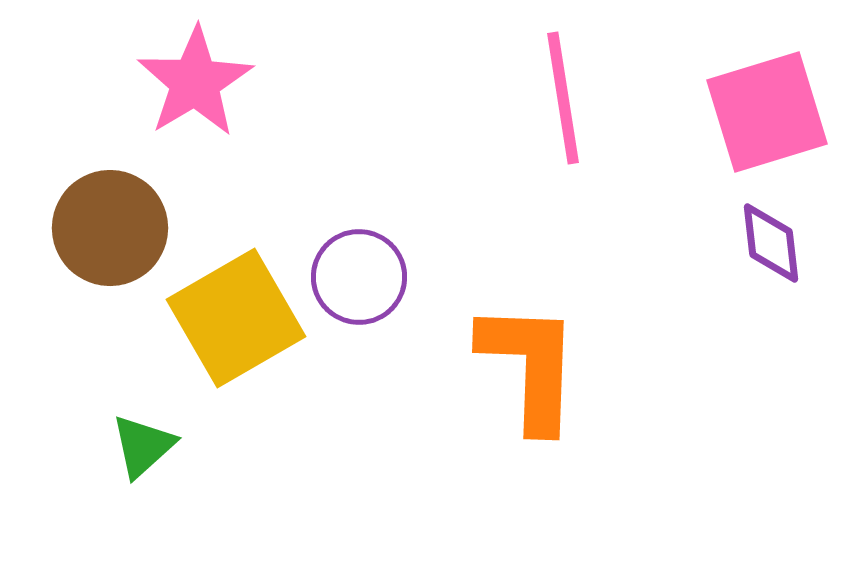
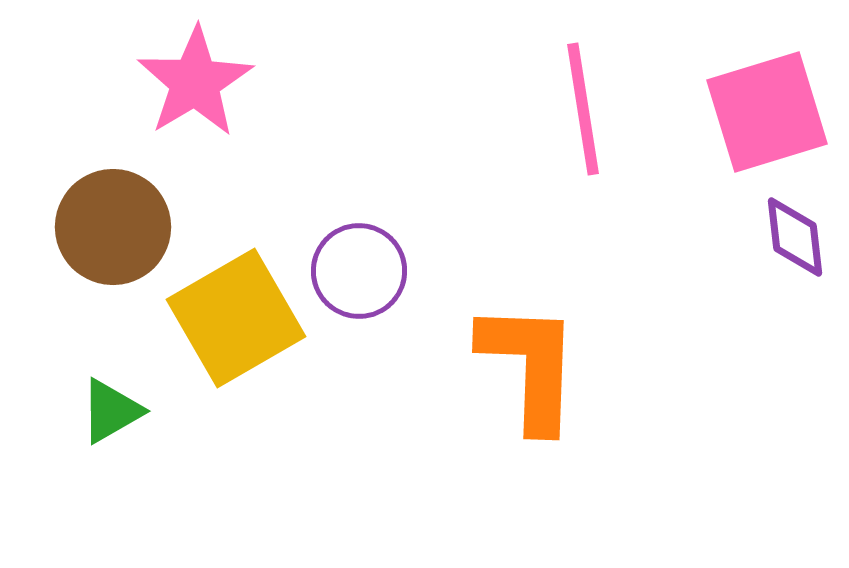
pink line: moved 20 px right, 11 px down
brown circle: moved 3 px right, 1 px up
purple diamond: moved 24 px right, 6 px up
purple circle: moved 6 px up
green triangle: moved 32 px left, 35 px up; rotated 12 degrees clockwise
